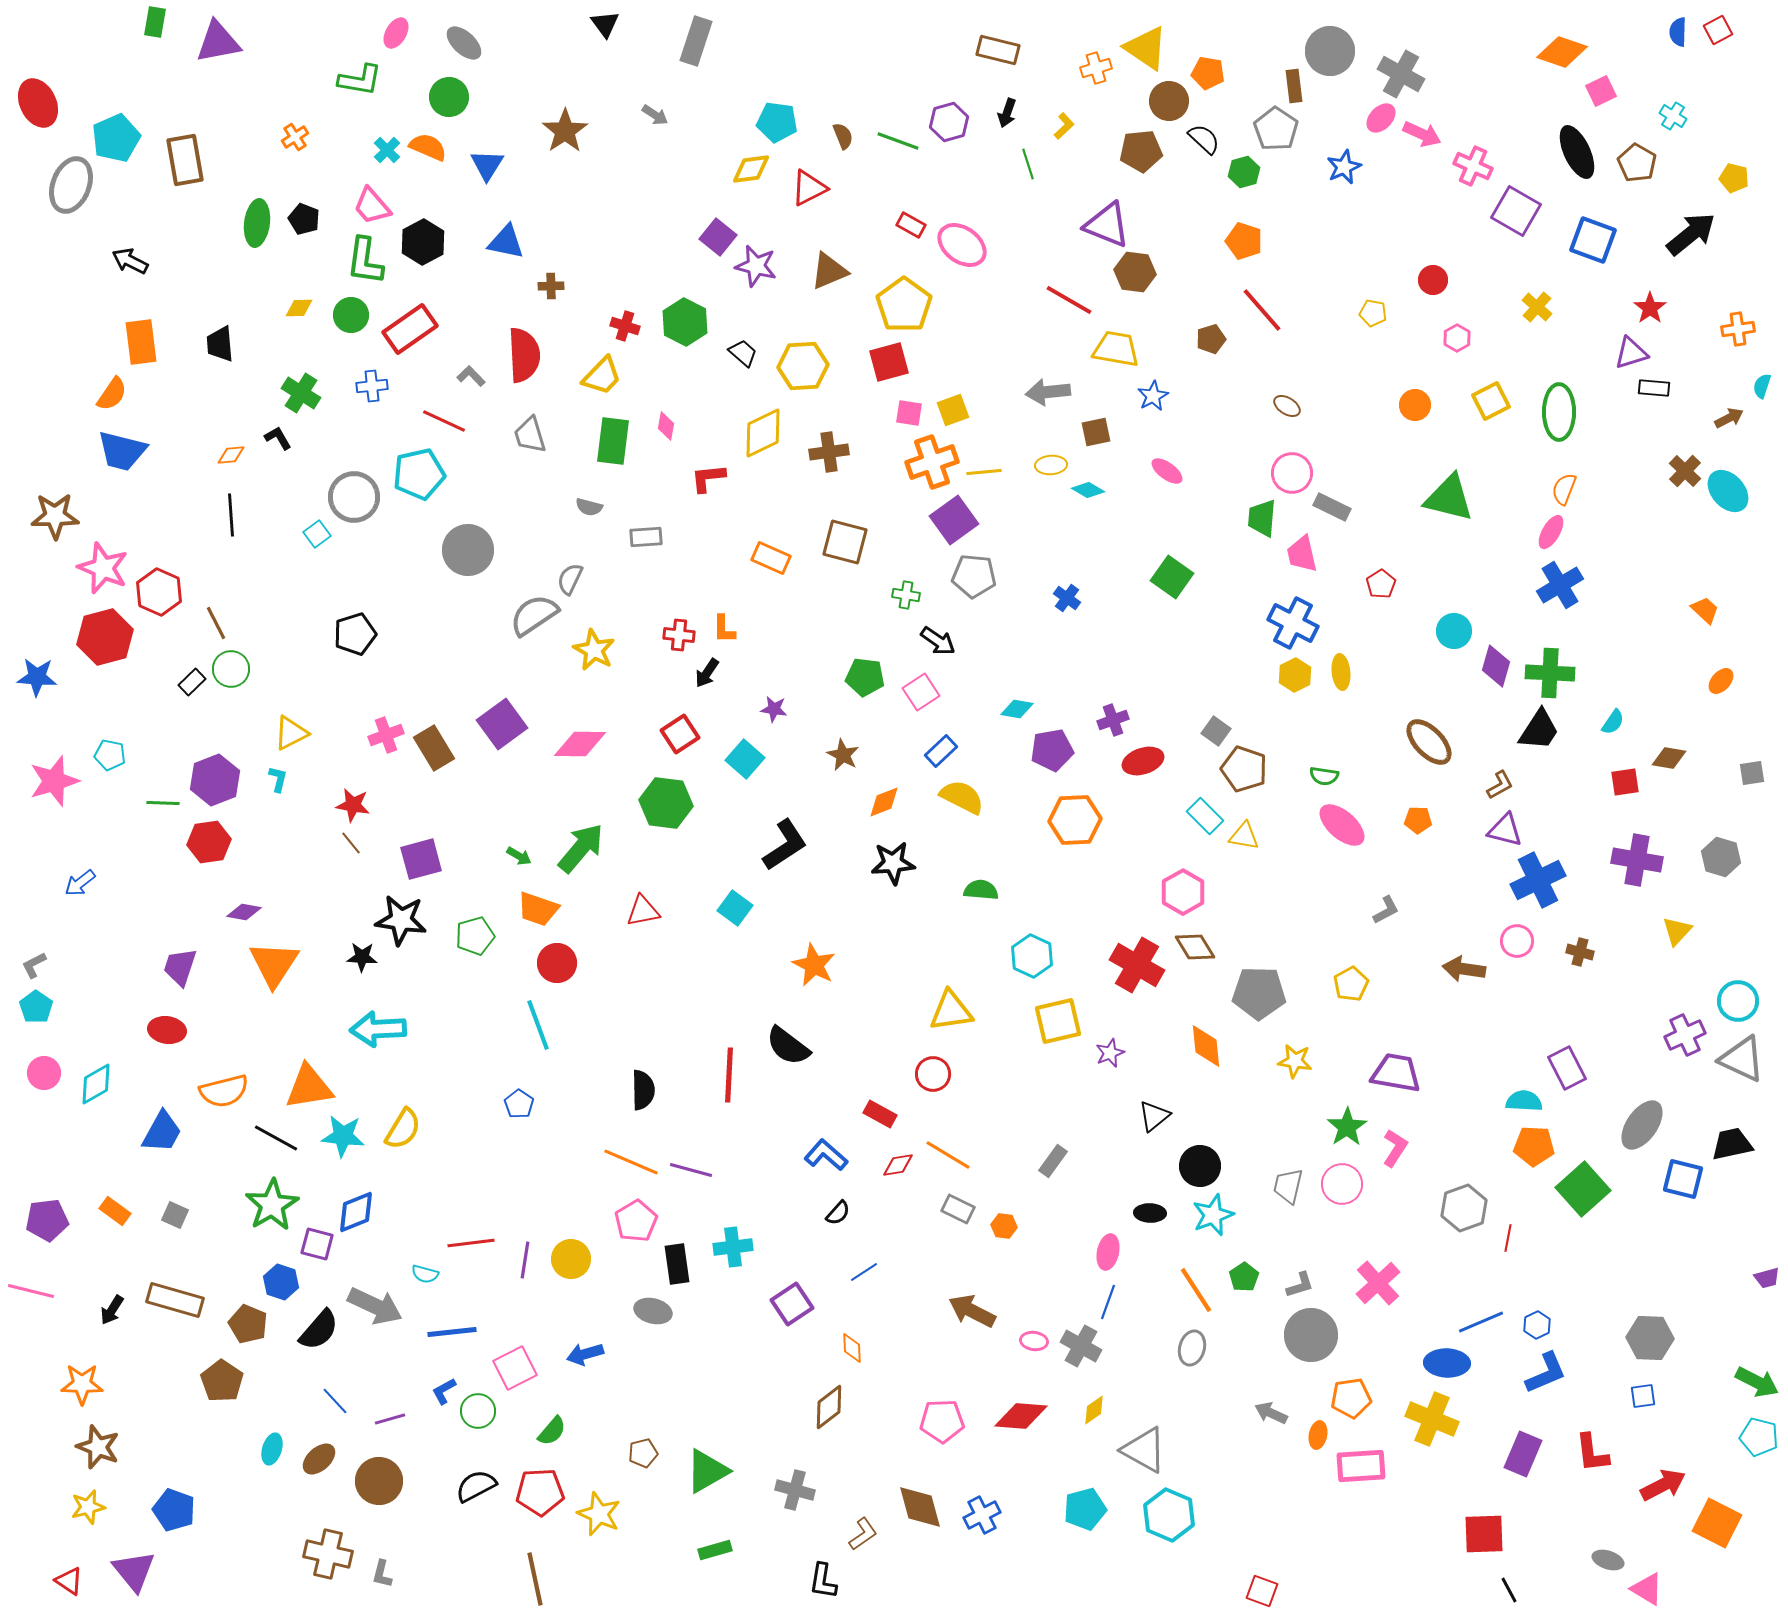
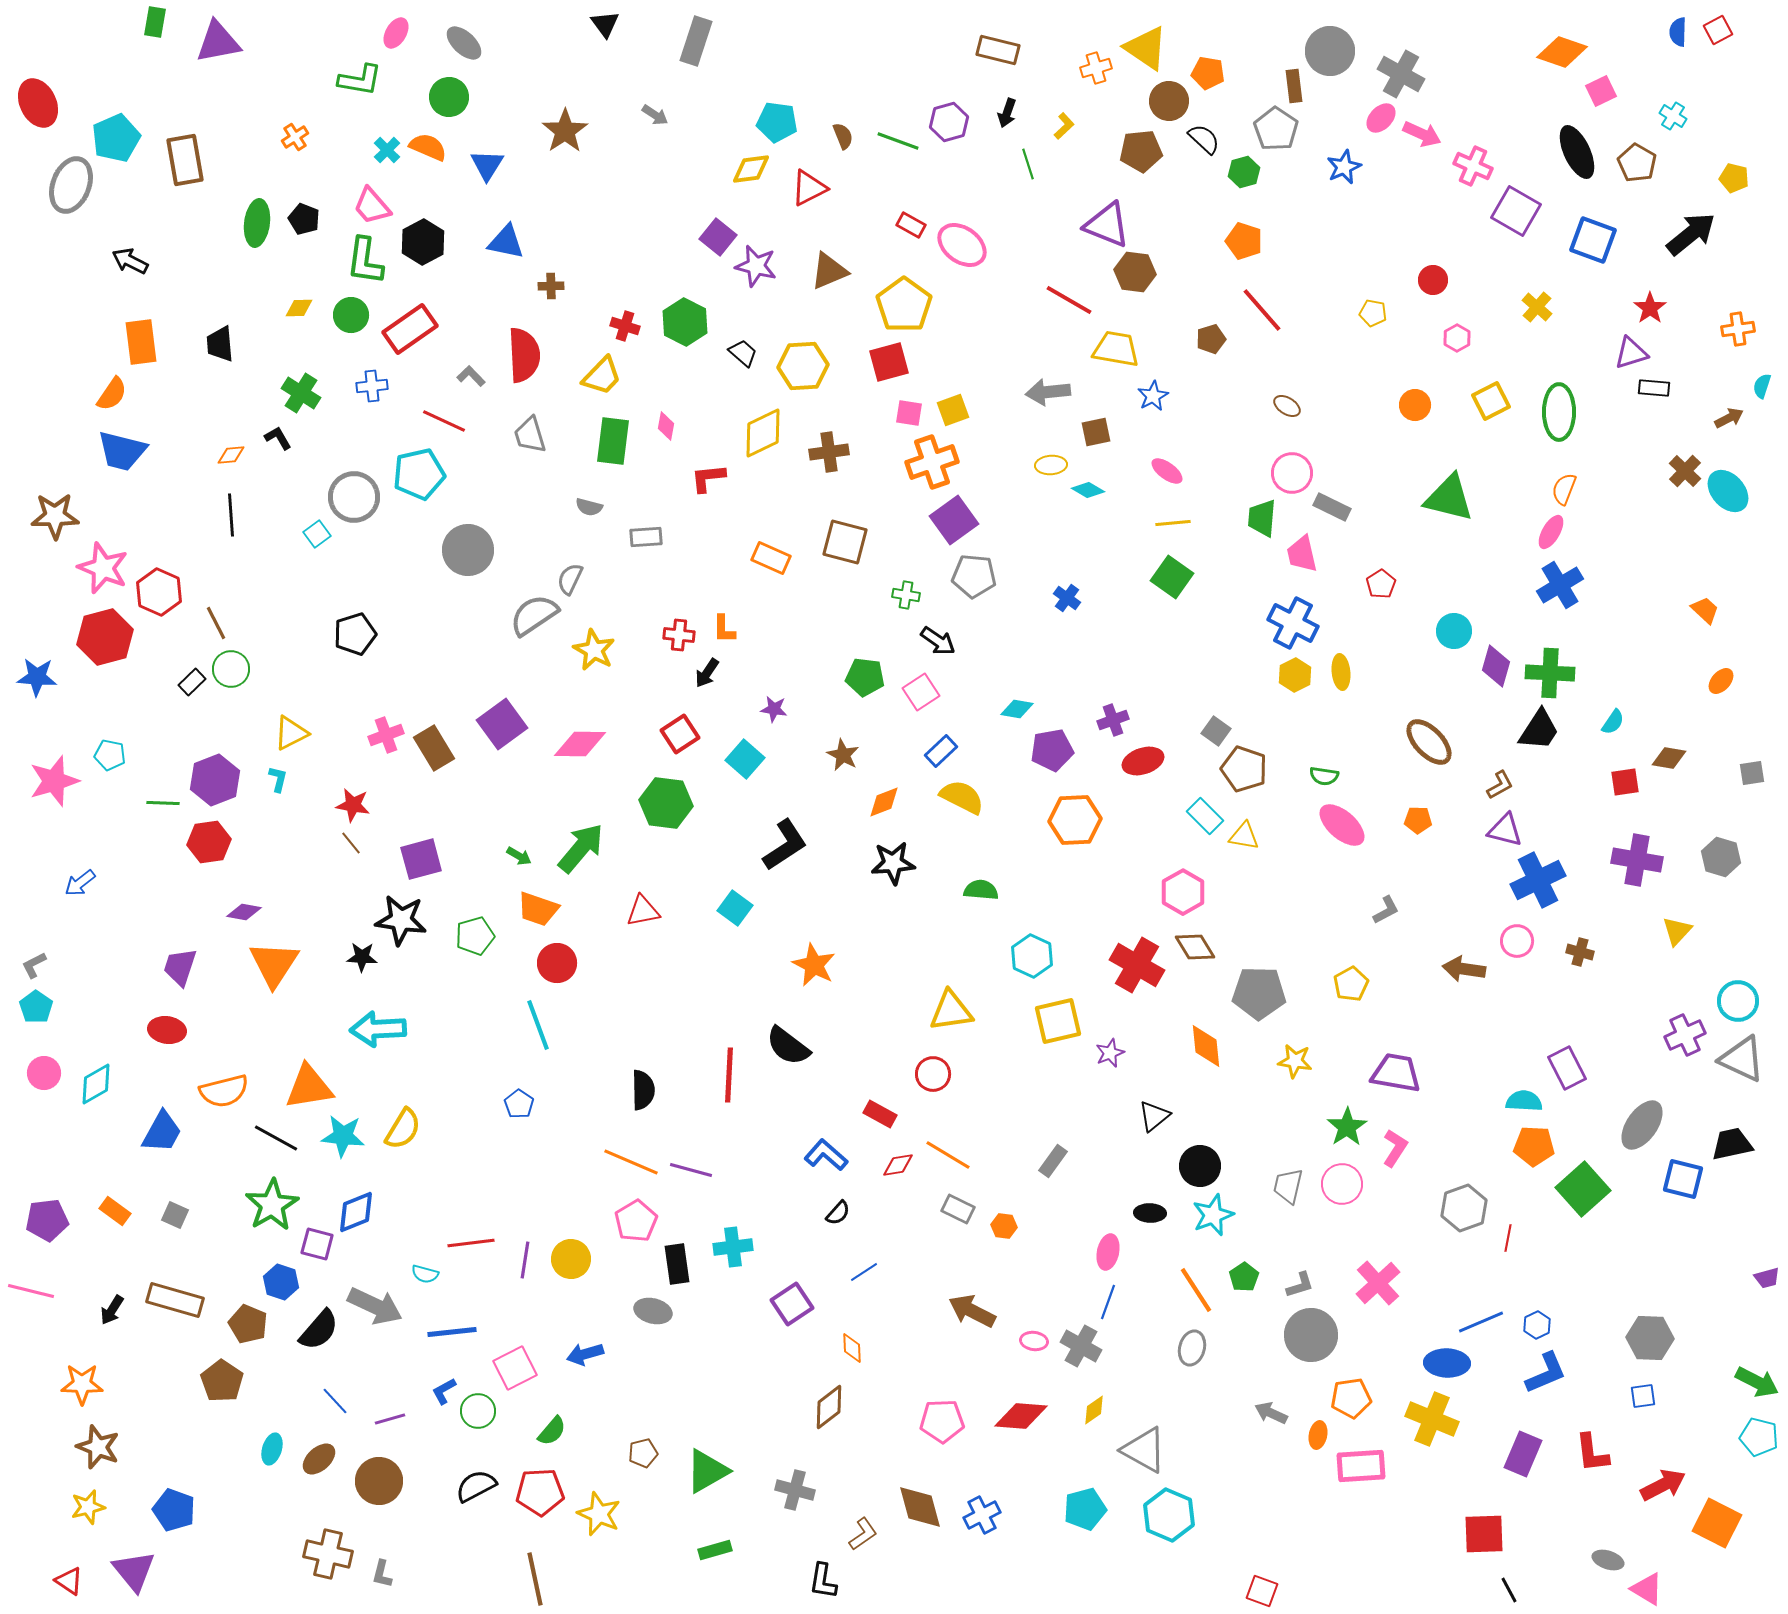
yellow line at (984, 472): moved 189 px right, 51 px down
